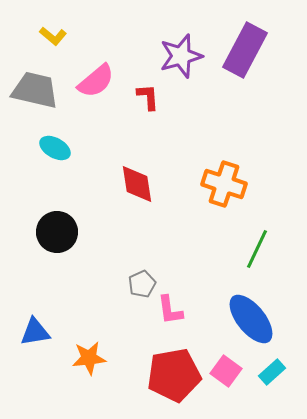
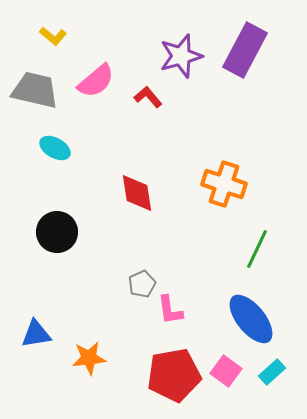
red L-shape: rotated 36 degrees counterclockwise
red diamond: moved 9 px down
blue triangle: moved 1 px right, 2 px down
